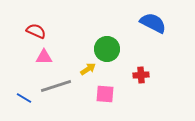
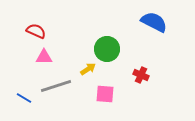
blue semicircle: moved 1 px right, 1 px up
red cross: rotated 28 degrees clockwise
